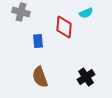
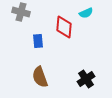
black cross: moved 2 px down
